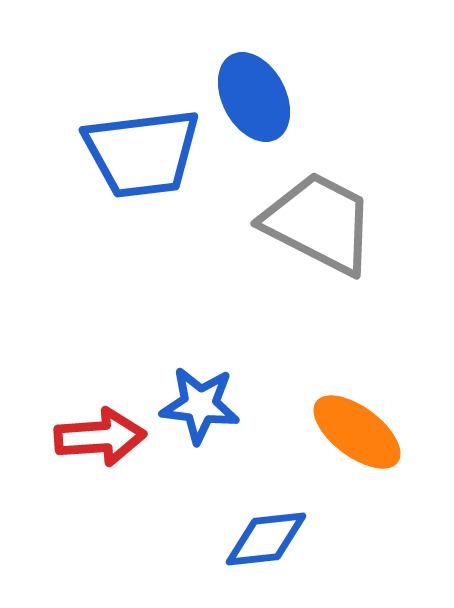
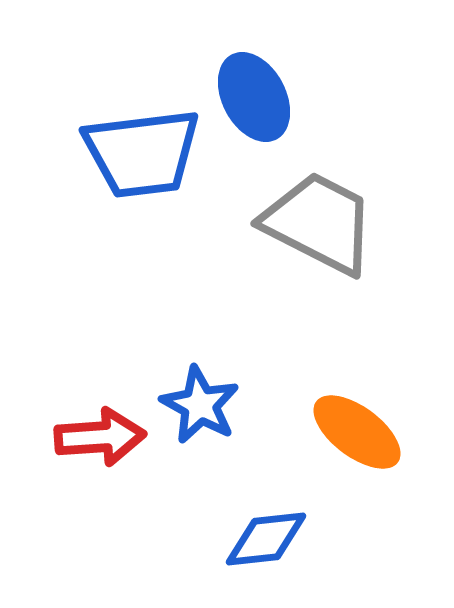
blue star: rotated 22 degrees clockwise
